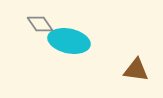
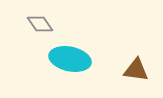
cyan ellipse: moved 1 px right, 18 px down
